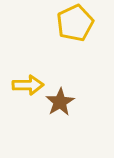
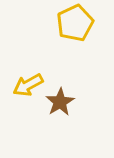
yellow arrow: rotated 152 degrees clockwise
